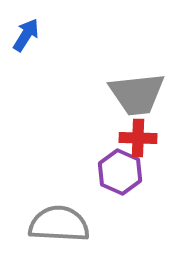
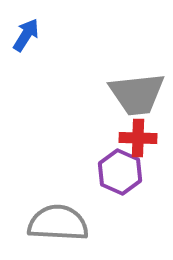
gray semicircle: moved 1 px left, 1 px up
